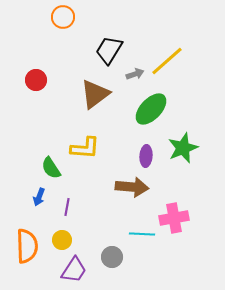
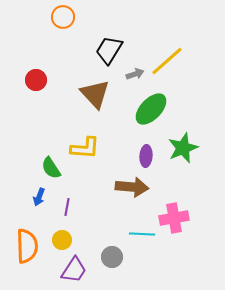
brown triangle: rotated 36 degrees counterclockwise
